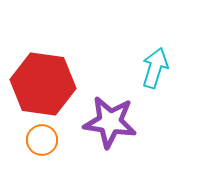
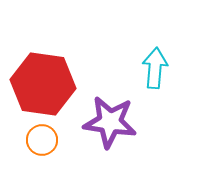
cyan arrow: rotated 12 degrees counterclockwise
